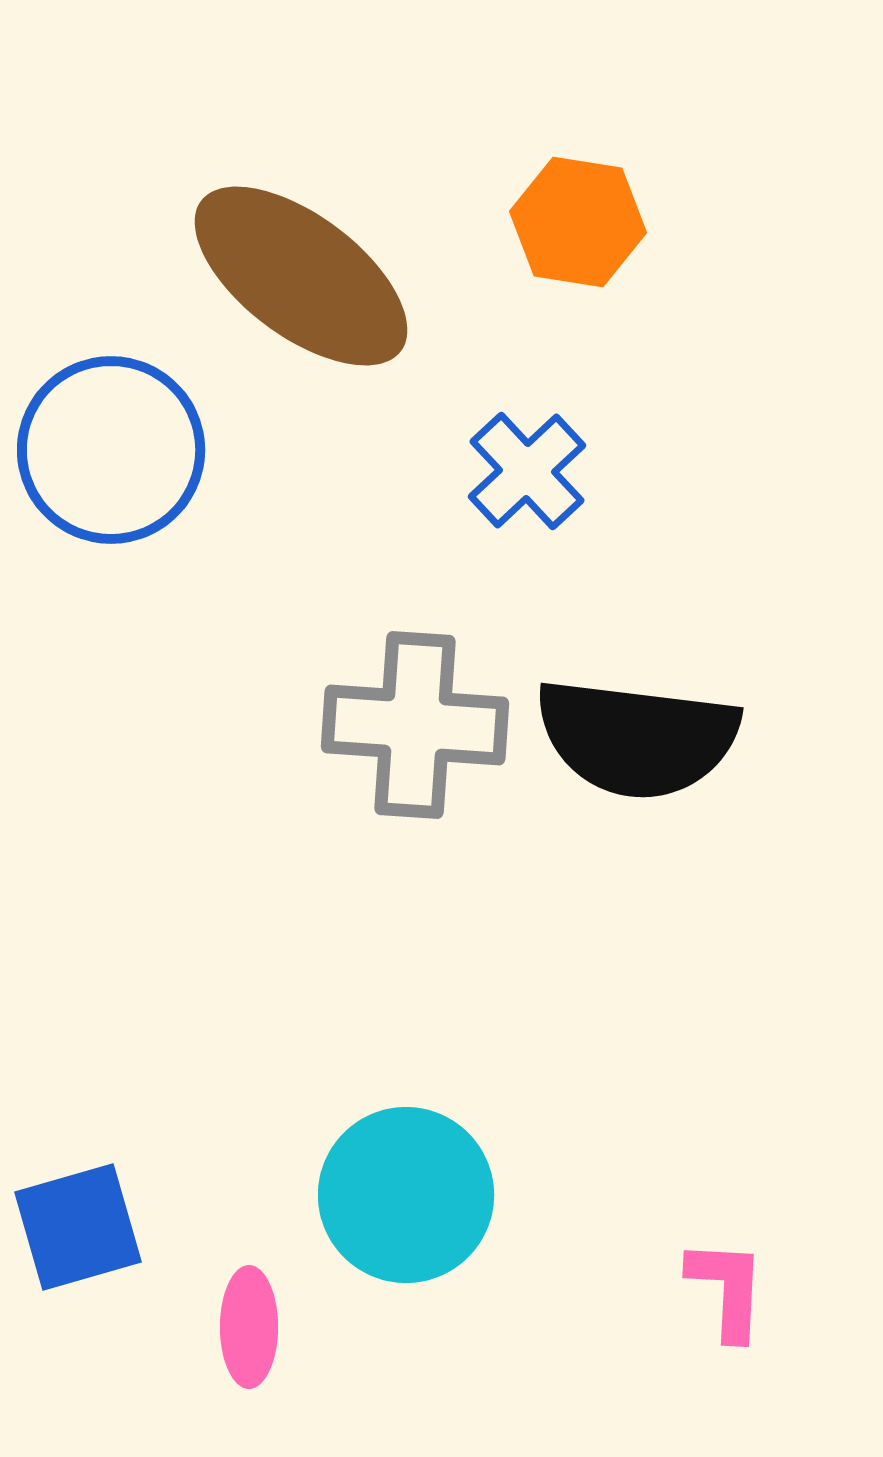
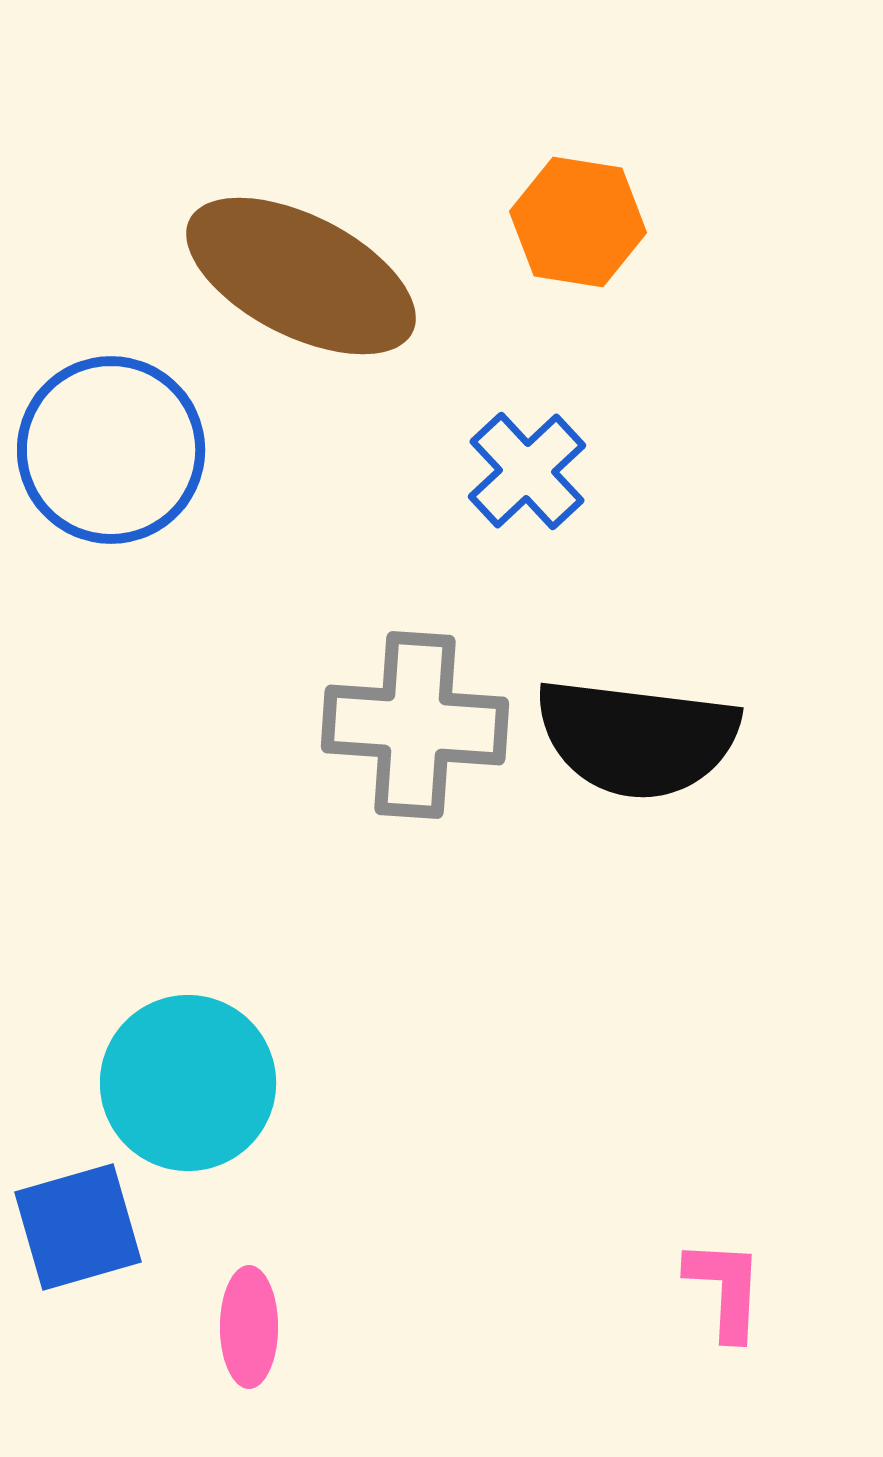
brown ellipse: rotated 10 degrees counterclockwise
cyan circle: moved 218 px left, 112 px up
pink L-shape: moved 2 px left
